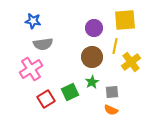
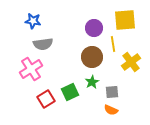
yellow line: moved 2 px left, 2 px up; rotated 21 degrees counterclockwise
